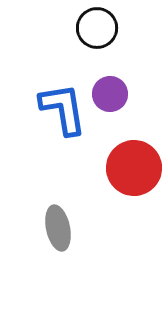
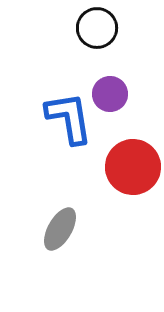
blue L-shape: moved 6 px right, 9 px down
red circle: moved 1 px left, 1 px up
gray ellipse: moved 2 px right, 1 px down; rotated 42 degrees clockwise
